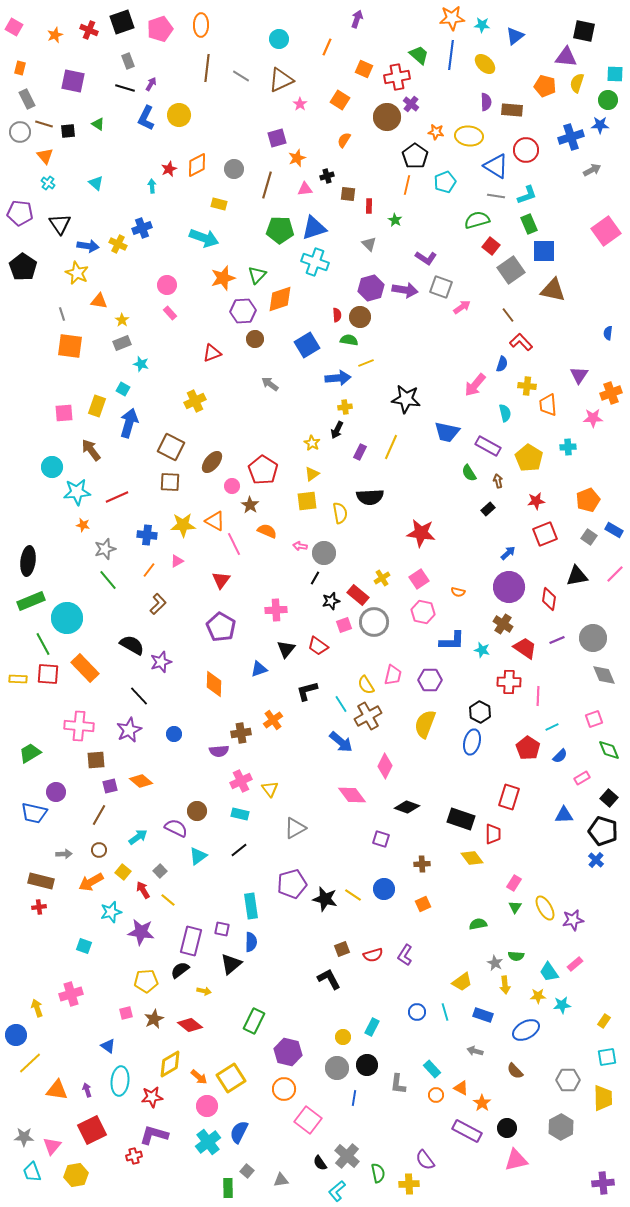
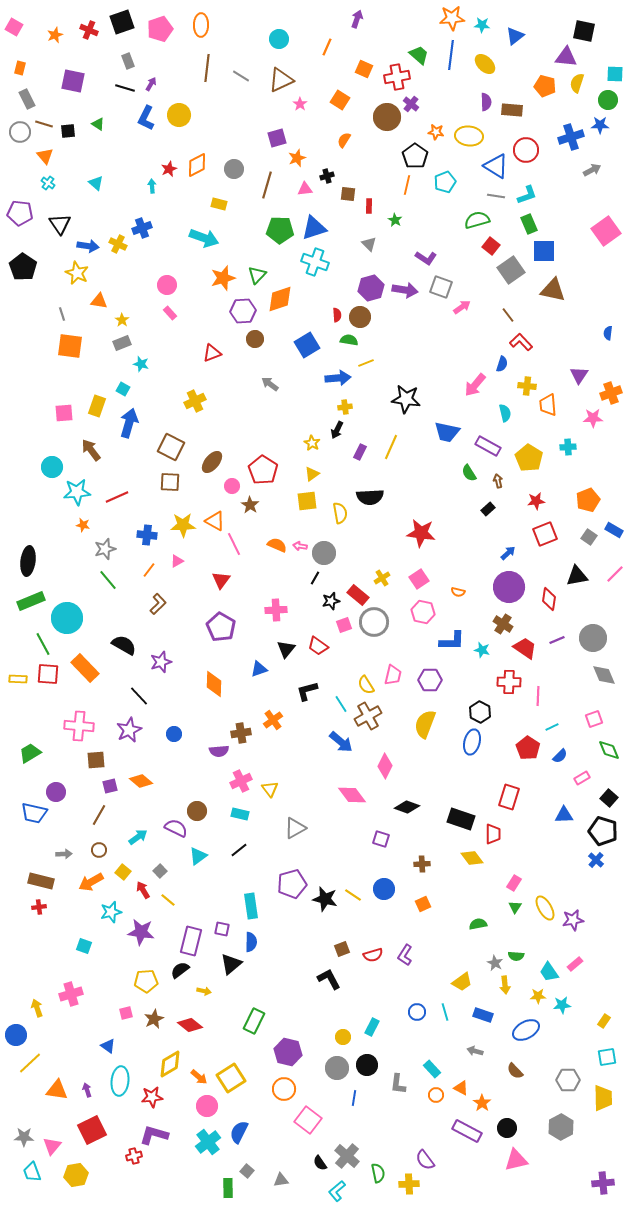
orange semicircle at (267, 531): moved 10 px right, 14 px down
black semicircle at (132, 645): moved 8 px left
